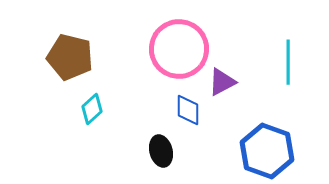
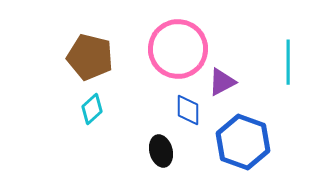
pink circle: moved 1 px left
brown pentagon: moved 20 px right
blue hexagon: moved 24 px left, 9 px up
